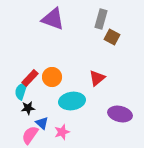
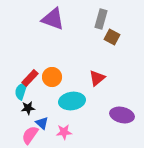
purple ellipse: moved 2 px right, 1 px down
pink star: moved 2 px right; rotated 14 degrees clockwise
